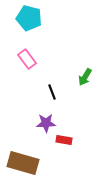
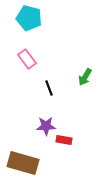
black line: moved 3 px left, 4 px up
purple star: moved 3 px down
